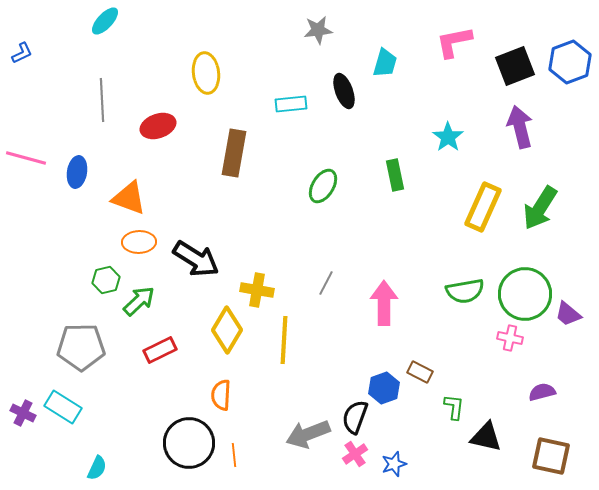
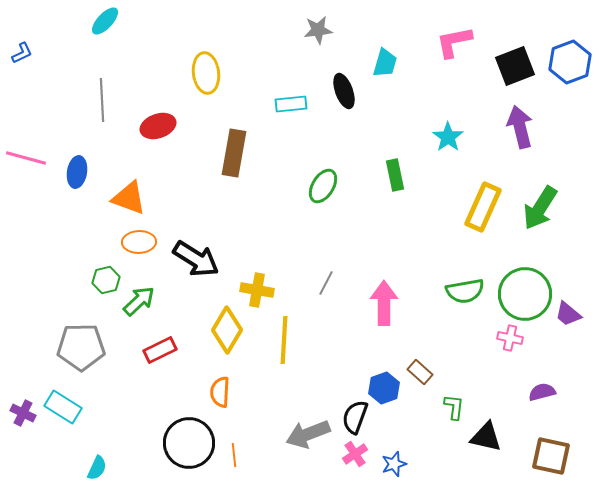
brown rectangle at (420, 372): rotated 15 degrees clockwise
orange semicircle at (221, 395): moved 1 px left, 3 px up
